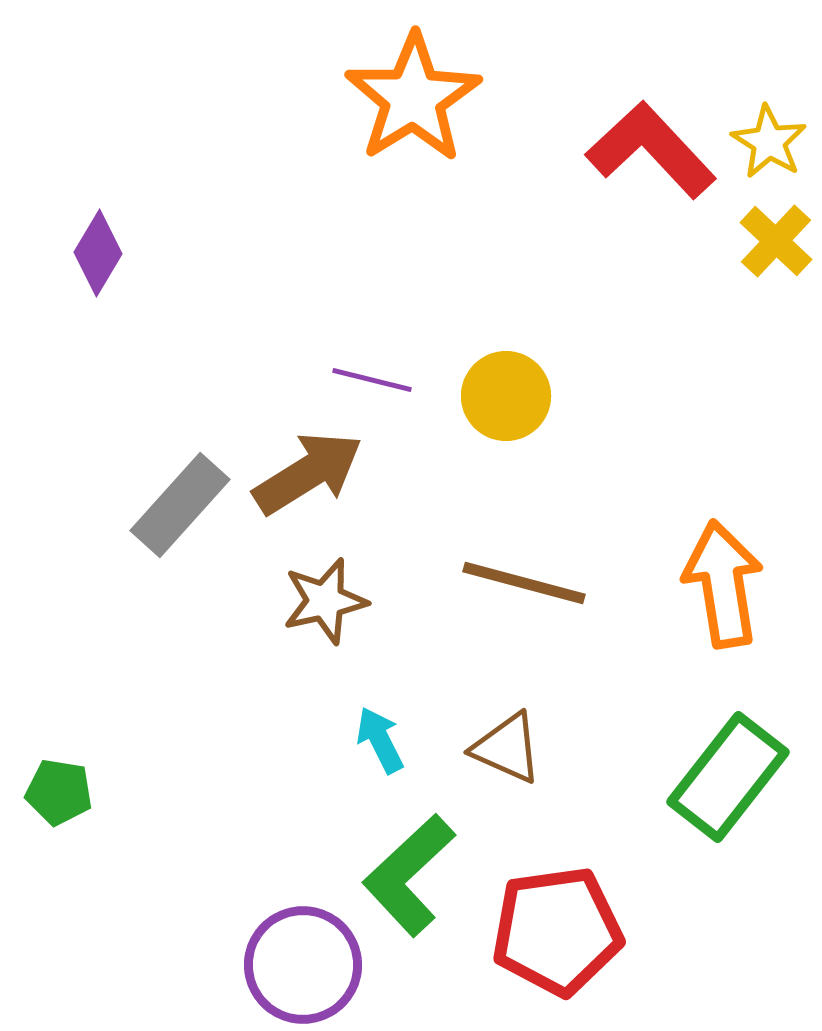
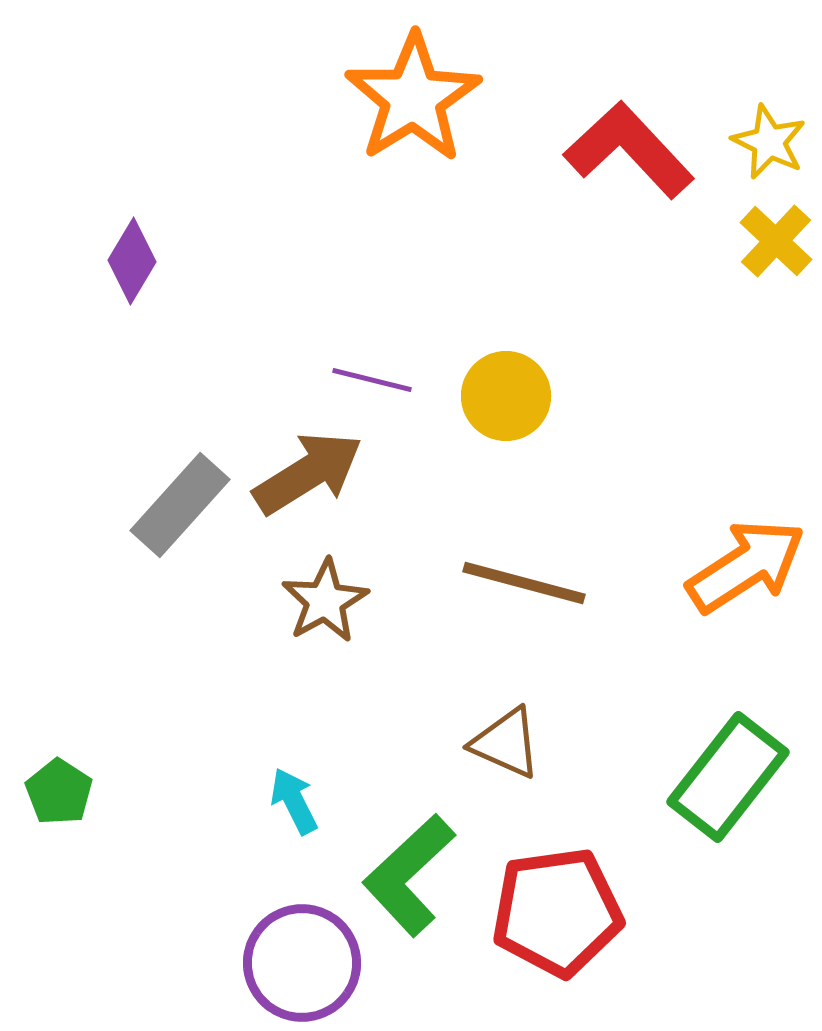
yellow star: rotated 6 degrees counterclockwise
red L-shape: moved 22 px left
purple diamond: moved 34 px right, 8 px down
orange arrow: moved 23 px right, 18 px up; rotated 66 degrees clockwise
brown star: rotated 16 degrees counterclockwise
cyan arrow: moved 86 px left, 61 px down
brown triangle: moved 1 px left, 5 px up
green pentagon: rotated 24 degrees clockwise
red pentagon: moved 19 px up
purple circle: moved 1 px left, 2 px up
